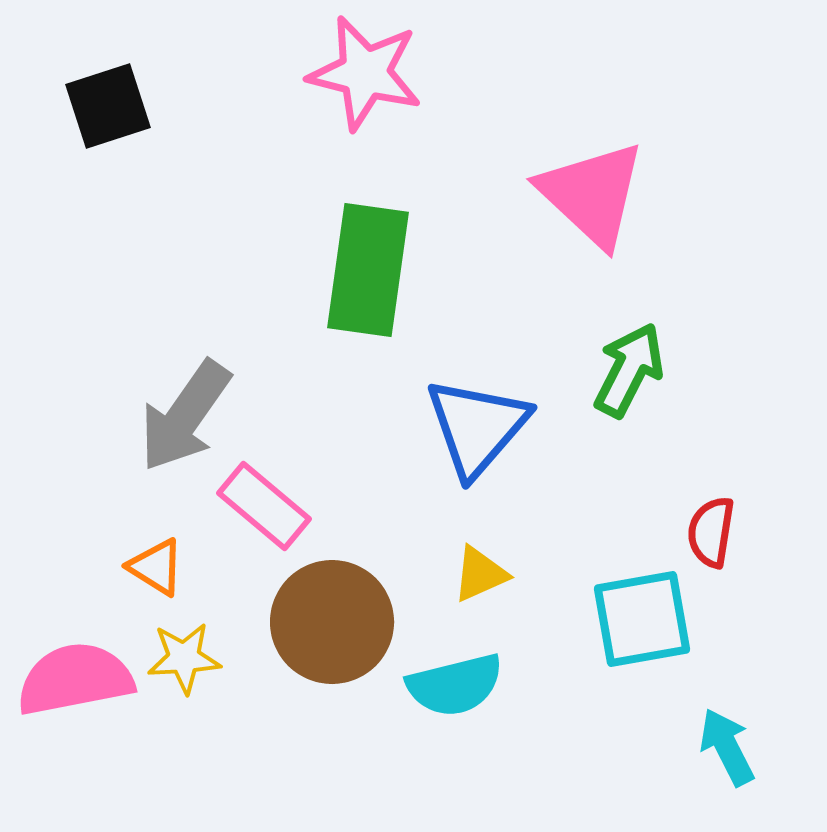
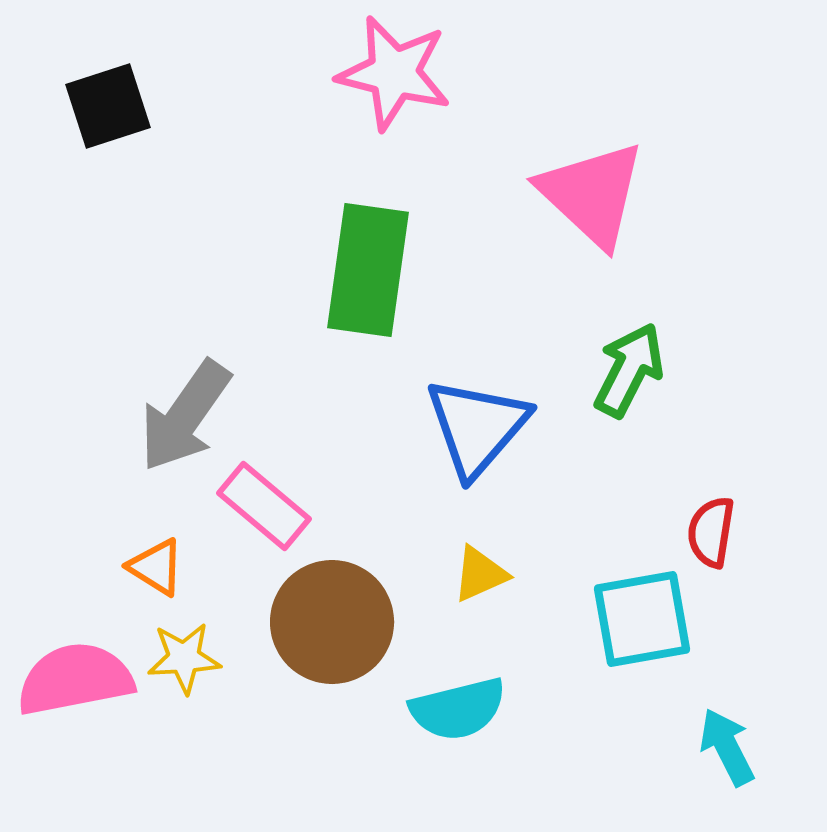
pink star: moved 29 px right
cyan semicircle: moved 3 px right, 24 px down
